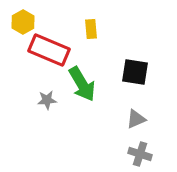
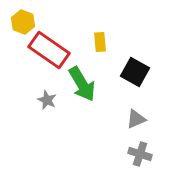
yellow hexagon: rotated 10 degrees counterclockwise
yellow rectangle: moved 9 px right, 13 px down
red rectangle: rotated 12 degrees clockwise
black square: rotated 20 degrees clockwise
gray star: rotated 30 degrees clockwise
